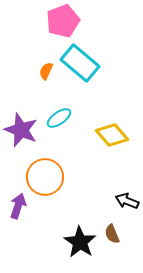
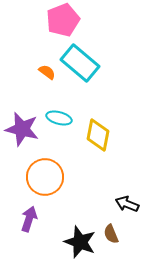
pink pentagon: moved 1 px up
orange semicircle: moved 1 px right, 1 px down; rotated 102 degrees clockwise
cyan ellipse: rotated 50 degrees clockwise
purple star: moved 1 px right, 1 px up; rotated 8 degrees counterclockwise
yellow diamond: moved 14 px left; rotated 52 degrees clockwise
black arrow: moved 3 px down
purple arrow: moved 11 px right, 13 px down
brown semicircle: moved 1 px left
black star: rotated 12 degrees counterclockwise
